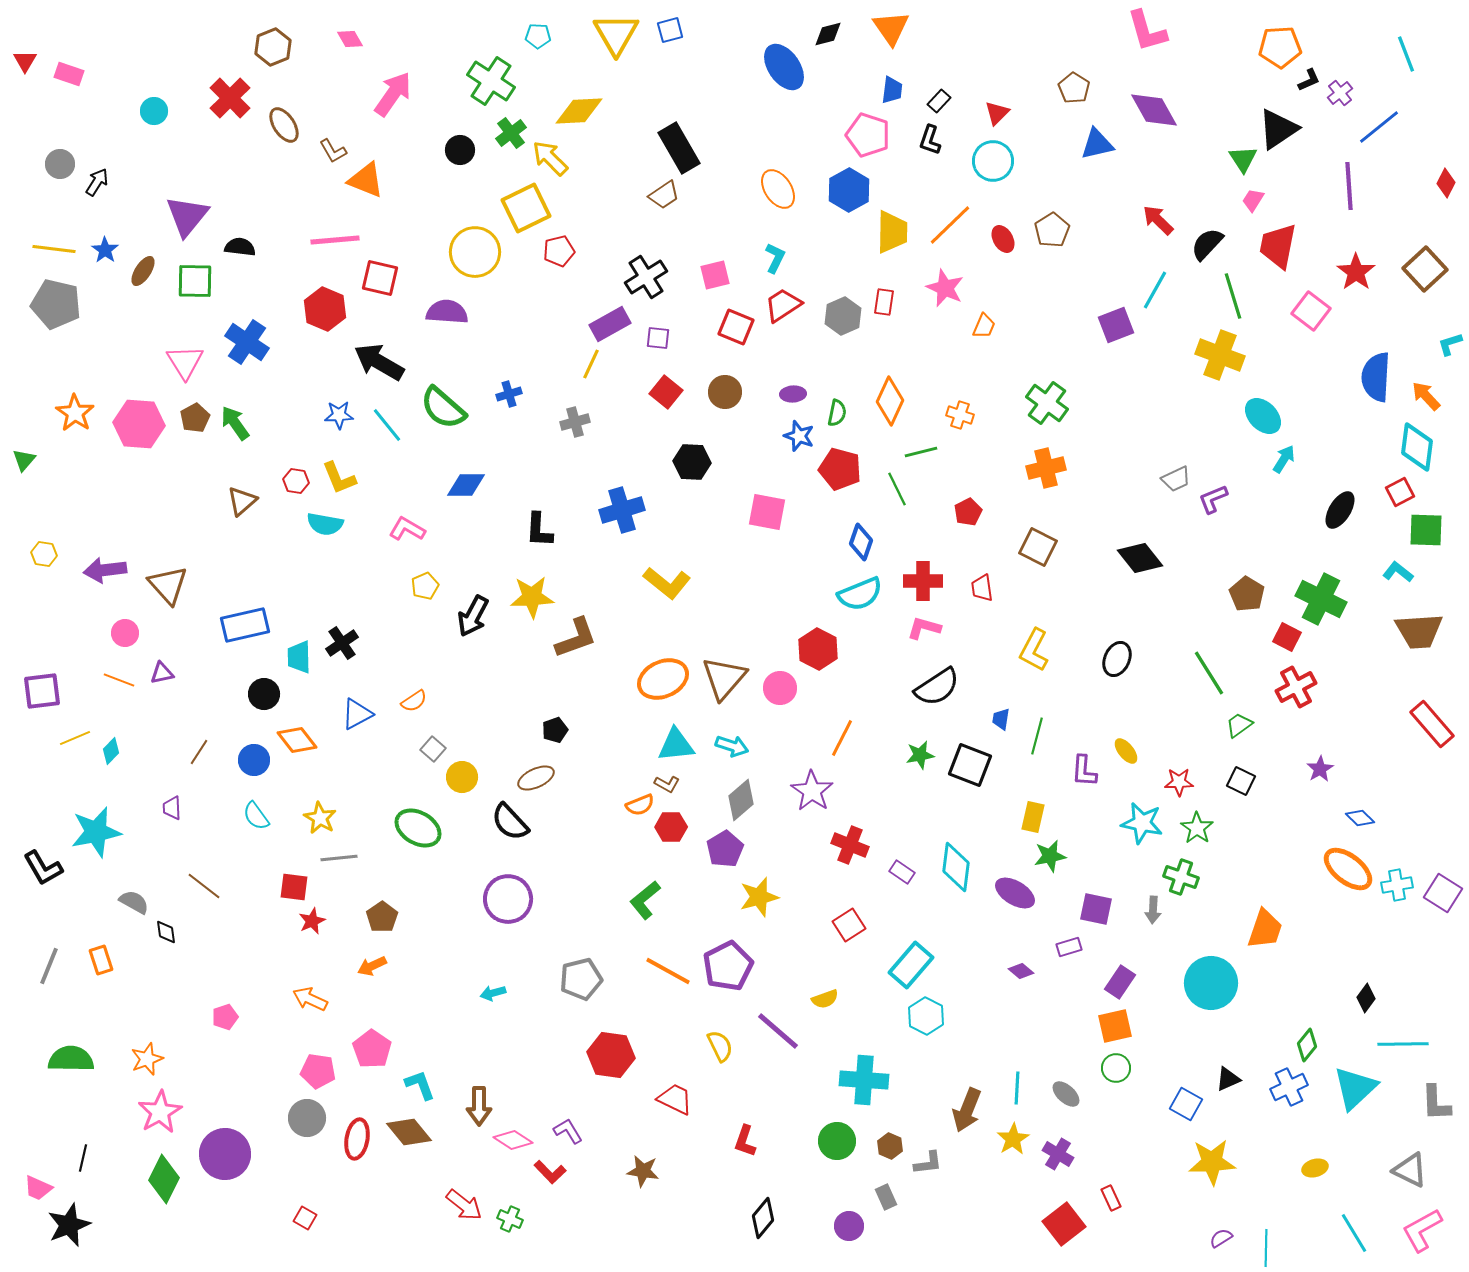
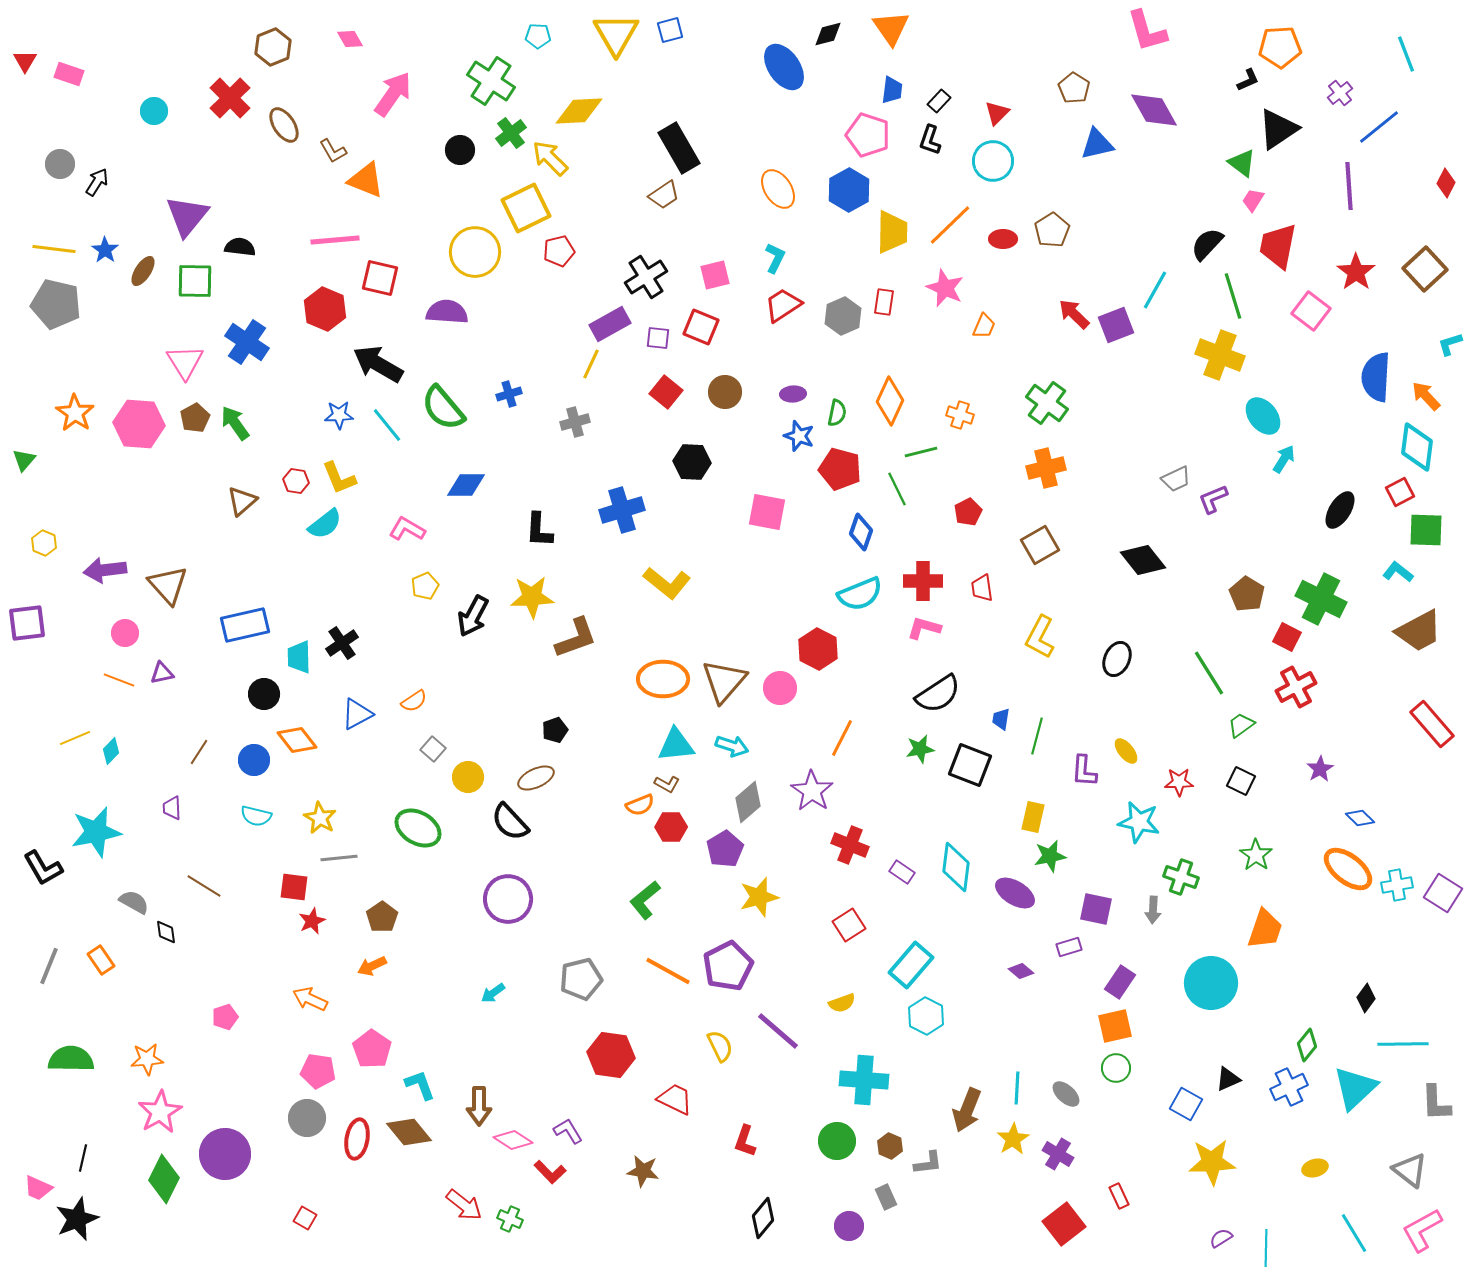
black L-shape at (1309, 80): moved 61 px left
green triangle at (1243, 159): moved 1 px left, 4 px down; rotated 20 degrees counterclockwise
red arrow at (1158, 220): moved 84 px left, 94 px down
red ellipse at (1003, 239): rotated 60 degrees counterclockwise
red square at (736, 327): moved 35 px left
black arrow at (379, 362): moved 1 px left, 2 px down
green semicircle at (443, 408): rotated 9 degrees clockwise
cyan ellipse at (1263, 416): rotated 6 degrees clockwise
cyan semicircle at (325, 524): rotated 48 degrees counterclockwise
blue diamond at (861, 542): moved 10 px up
brown square at (1038, 547): moved 2 px right, 2 px up; rotated 33 degrees clockwise
yellow hexagon at (44, 554): moved 11 px up; rotated 15 degrees clockwise
black diamond at (1140, 558): moved 3 px right, 2 px down
brown trapezoid at (1419, 631): rotated 24 degrees counterclockwise
yellow L-shape at (1034, 650): moved 6 px right, 13 px up
brown triangle at (724, 678): moved 3 px down
orange ellipse at (663, 679): rotated 24 degrees clockwise
black semicircle at (937, 687): moved 1 px right, 7 px down
purple square at (42, 691): moved 15 px left, 68 px up
green trapezoid at (1239, 725): moved 2 px right
green star at (920, 755): moved 6 px up
yellow circle at (462, 777): moved 6 px right
gray diamond at (741, 800): moved 7 px right, 2 px down
cyan semicircle at (256, 816): rotated 40 degrees counterclockwise
cyan star at (1142, 823): moved 3 px left, 1 px up
green star at (1197, 828): moved 59 px right, 27 px down
brown line at (204, 886): rotated 6 degrees counterclockwise
orange rectangle at (101, 960): rotated 16 degrees counterclockwise
cyan arrow at (493, 993): rotated 20 degrees counterclockwise
yellow semicircle at (825, 999): moved 17 px right, 4 px down
orange star at (147, 1059): rotated 16 degrees clockwise
gray triangle at (1410, 1170): rotated 12 degrees clockwise
red rectangle at (1111, 1198): moved 8 px right, 2 px up
black star at (69, 1225): moved 8 px right, 6 px up
